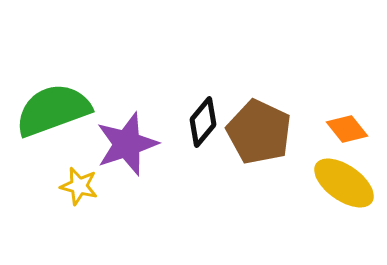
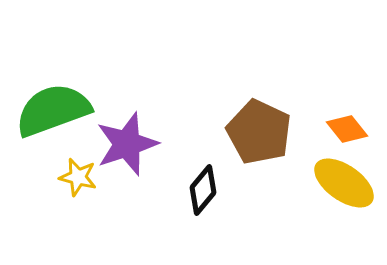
black diamond: moved 68 px down
yellow star: moved 1 px left, 9 px up
